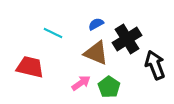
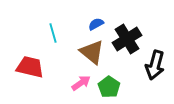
cyan line: rotated 48 degrees clockwise
brown triangle: moved 4 px left, 1 px up; rotated 16 degrees clockwise
black arrow: rotated 144 degrees counterclockwise
